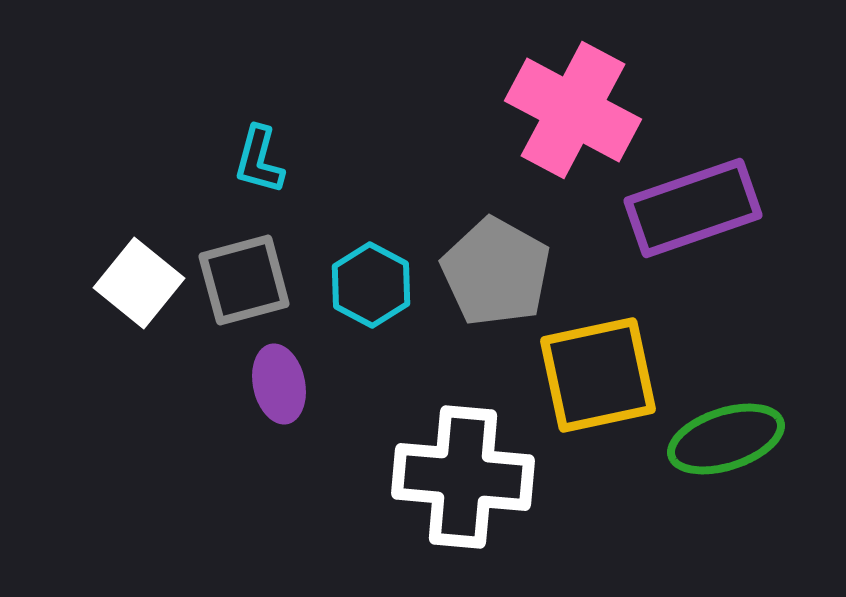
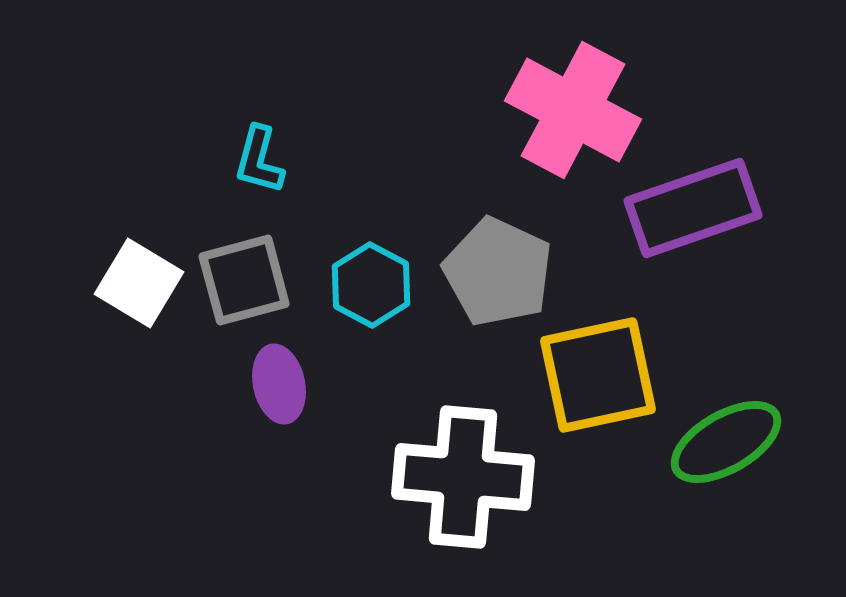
gray pentagon: moved 2 px right; rotated 4 degrees counterclockwise
white square: rotated 8 degrees counterclockwise
green ellipse: moved 3 px down; rotated 12 degrees counterclockwise
